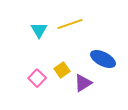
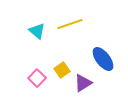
cyan triangle: moved 2 px left, 1 px down; rotated 18 degrees counterclockwise
blue ellipse: rotated 25 degrees clockwise
